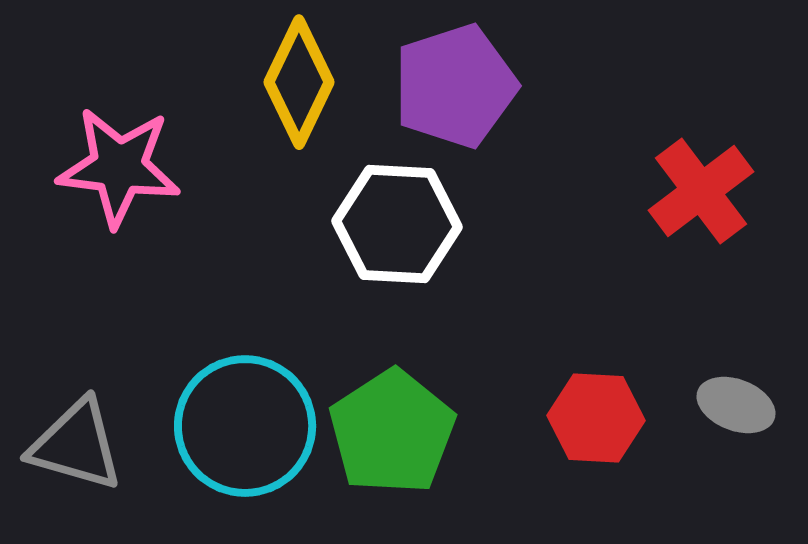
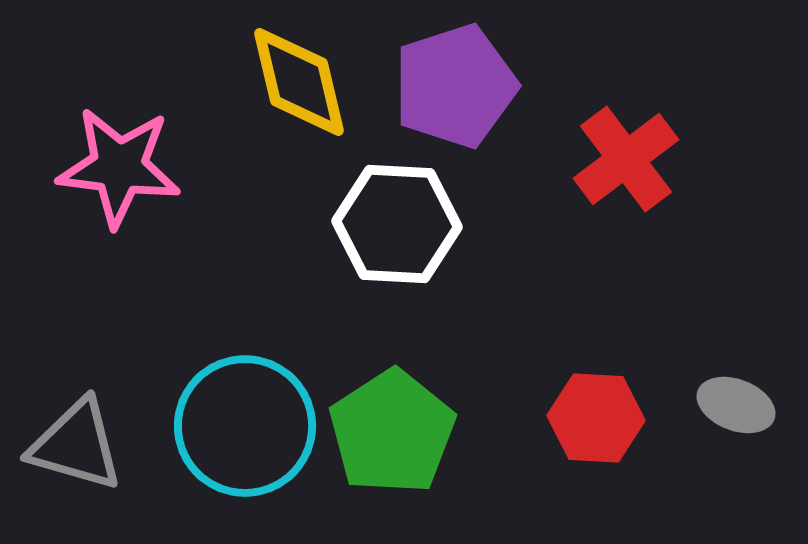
yellow diamond: rotated 39 degrees counterclockwise
red cross: moved 75 px left, 32 px up
